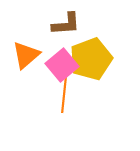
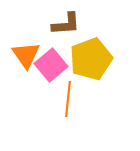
orange triangle: rotated 24 degrees counterclockwise
pink square: moved 11 px left
orange line: moved 4 px right, 4 px down
